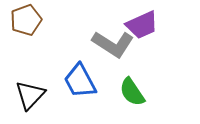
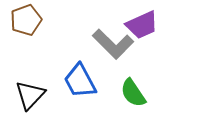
gray L-shape: rotated 12 degrees clockwise
green semicircle: moved 1 px right, 1 px down
